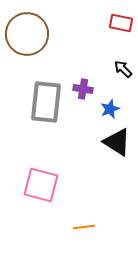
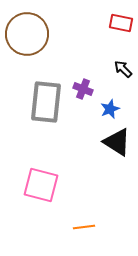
purple cross: rotated 12 degrees clockwise
